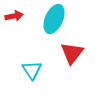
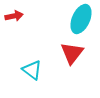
cyan ellipse: moved 27 px right
cyan triangle: rotated 20 degrees counterclockwise
